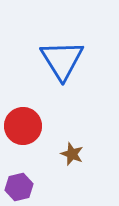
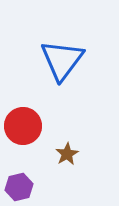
blue triangle: rotated 9 degrees clockwise
brown star: moved 5 px left; rotated 20 degrees clockwise
